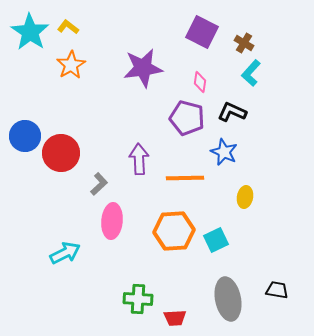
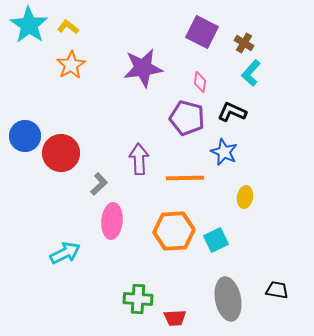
cyan star: moved 1 px left, 7 px up
